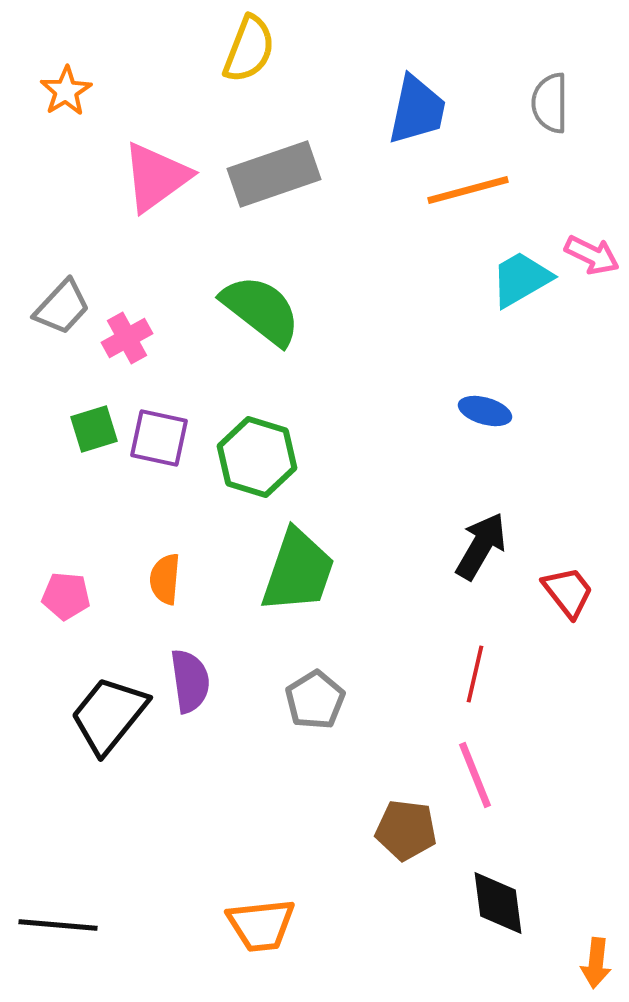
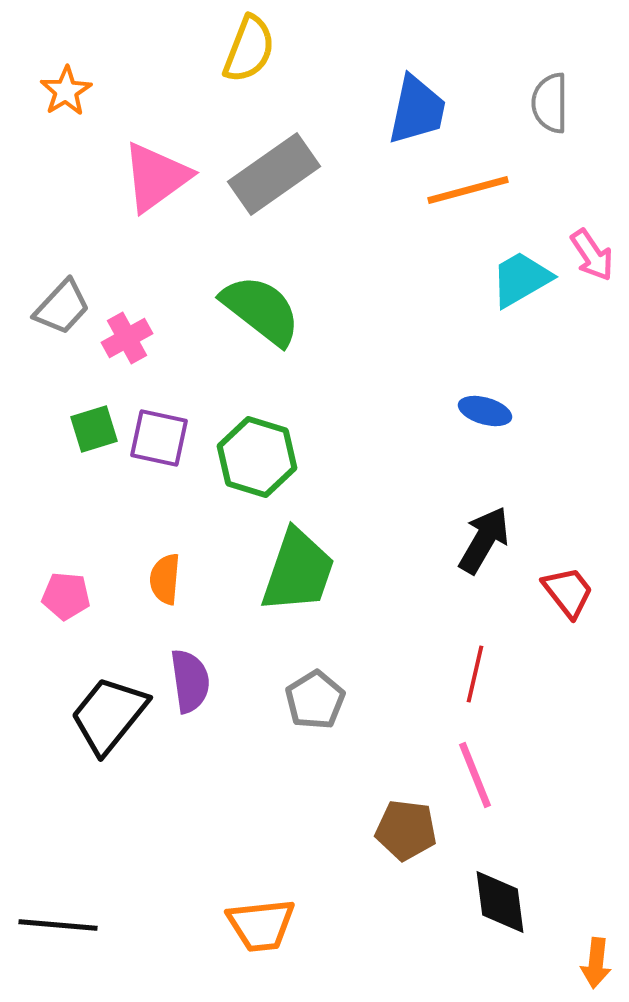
gray rectangle: rotated 16 degrees counterclockwise
pink arrow: rotated 30 degrees clockwise
black arrow: moved 3 px right, 6 px up
black diamond: moved 2 px right, 1 px up
